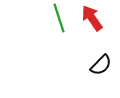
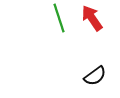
black semicircle: moved 6 px left, 11 px down; rotated 10 degrees clockwise
